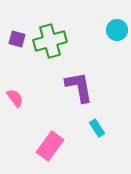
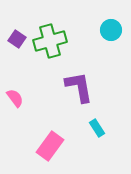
cyan circle: moved 6 px left
purple square: rotated 18 degrees clockwise
